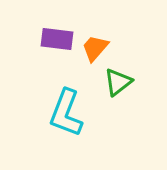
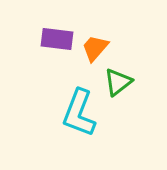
cyan L-shape: moved 13 px right
